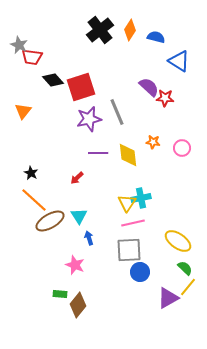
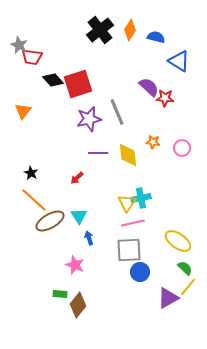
red square: moved 3 px left, 3 px up
